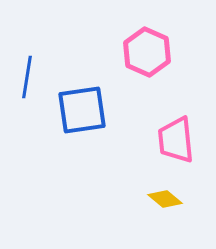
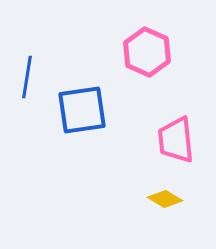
yellow diamond: rotated 8 degrees counterclockwise
